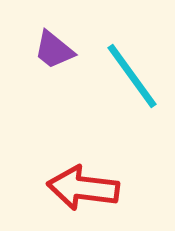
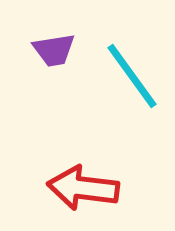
purple trapezoid: rotated 48 degrees counterclockwise
